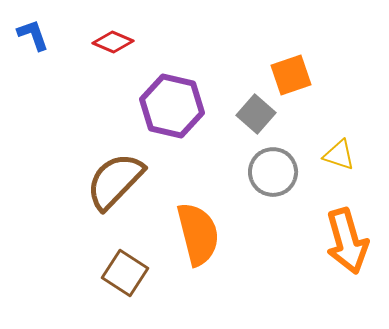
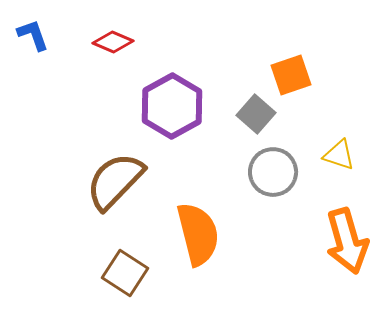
purple hexagon: rotated 18 degrees clockwise
